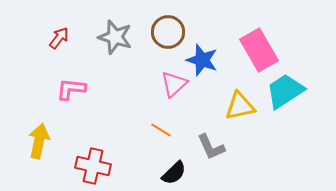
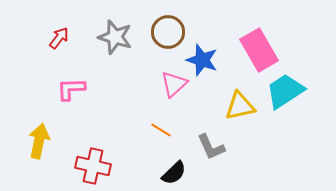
pink L-shape: rotated 8 degrees counterclockwise
